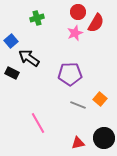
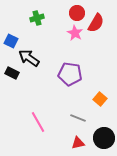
red circle: moved 1 px left, 1 px down
pink star: rotated 21 degrees counterclockwise
blue square: rotated 24 degrees counterclockwise
purple pentagon: rotated 10 degrees clockwise
gray line: moved 13 px down
pink line: moved 1 px up
